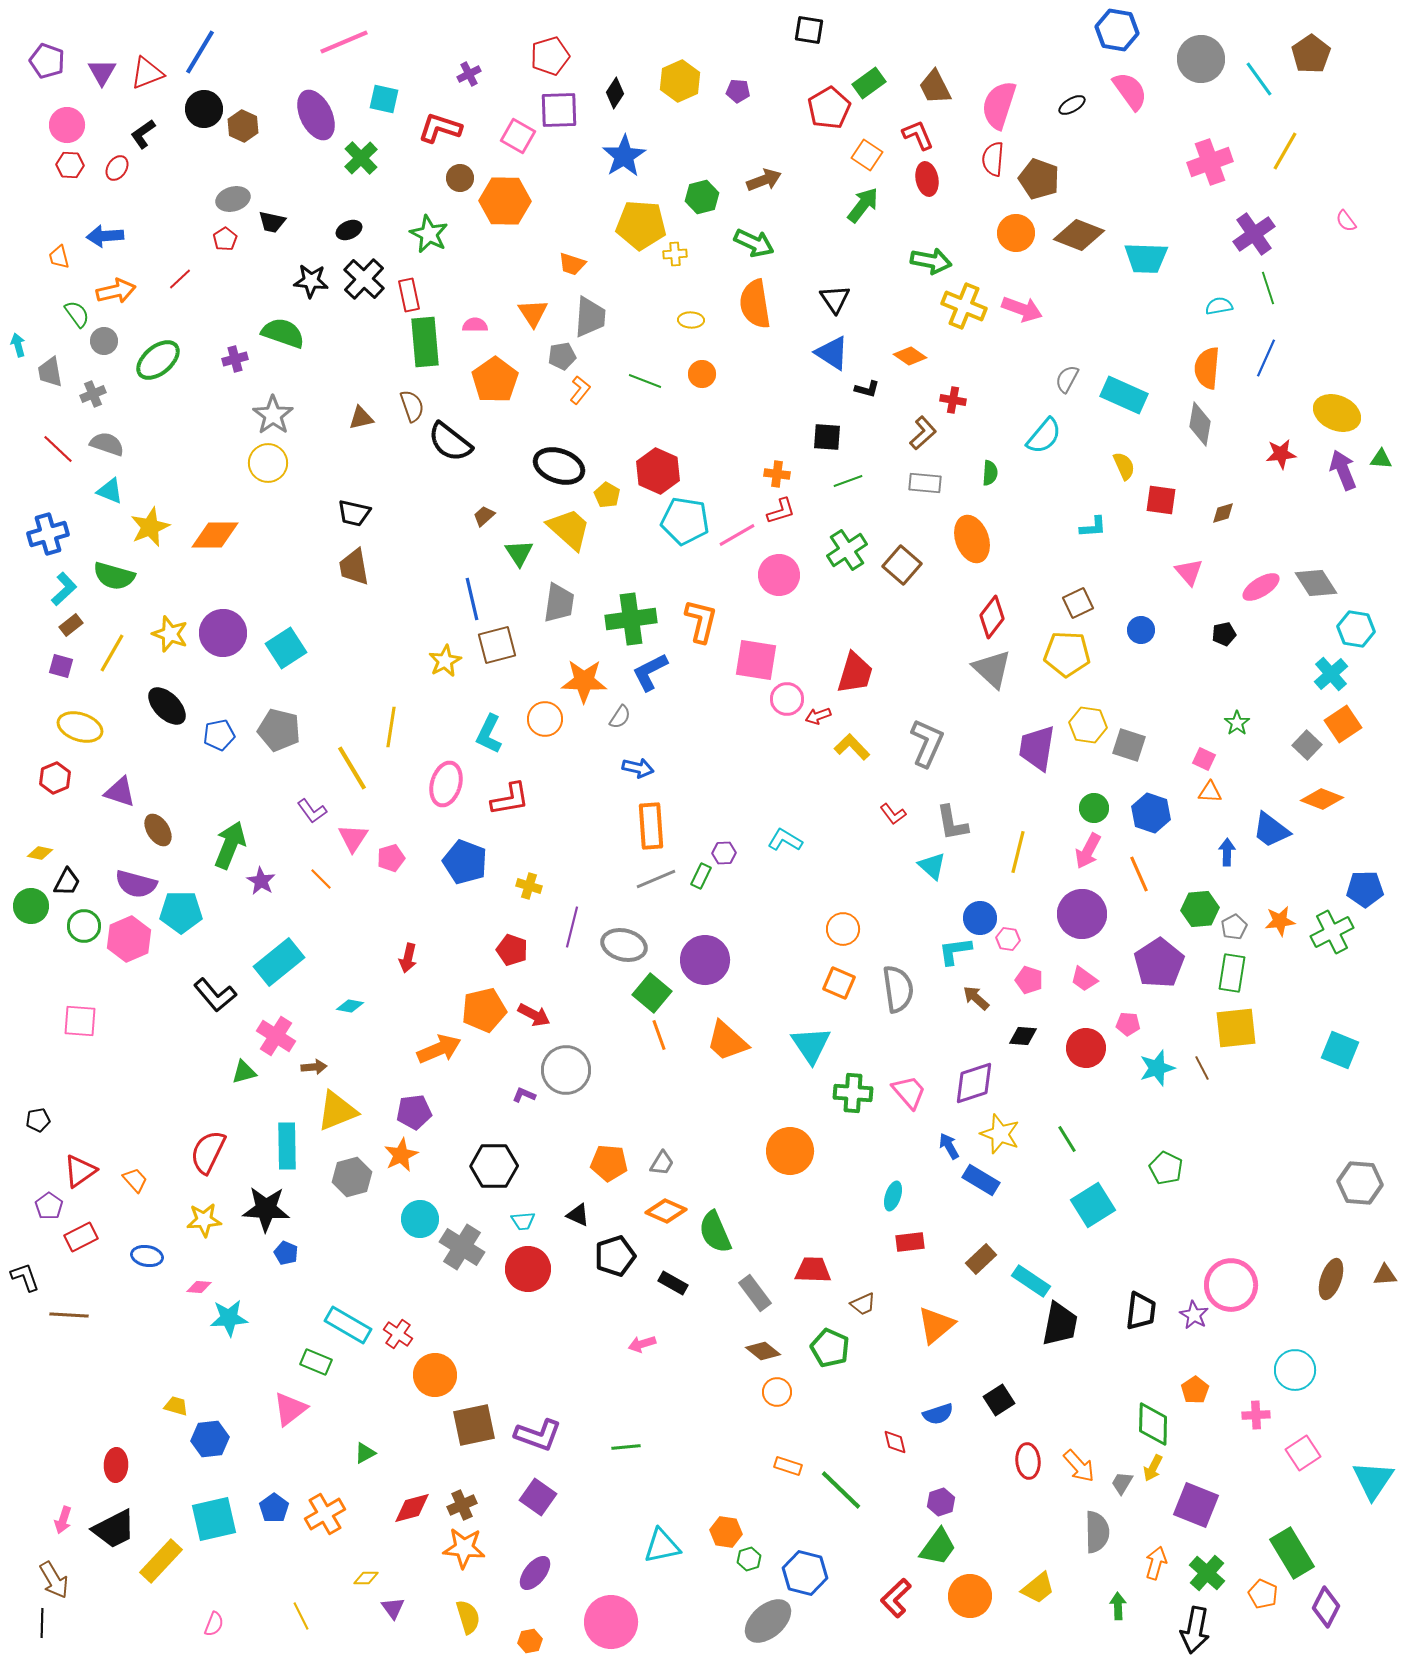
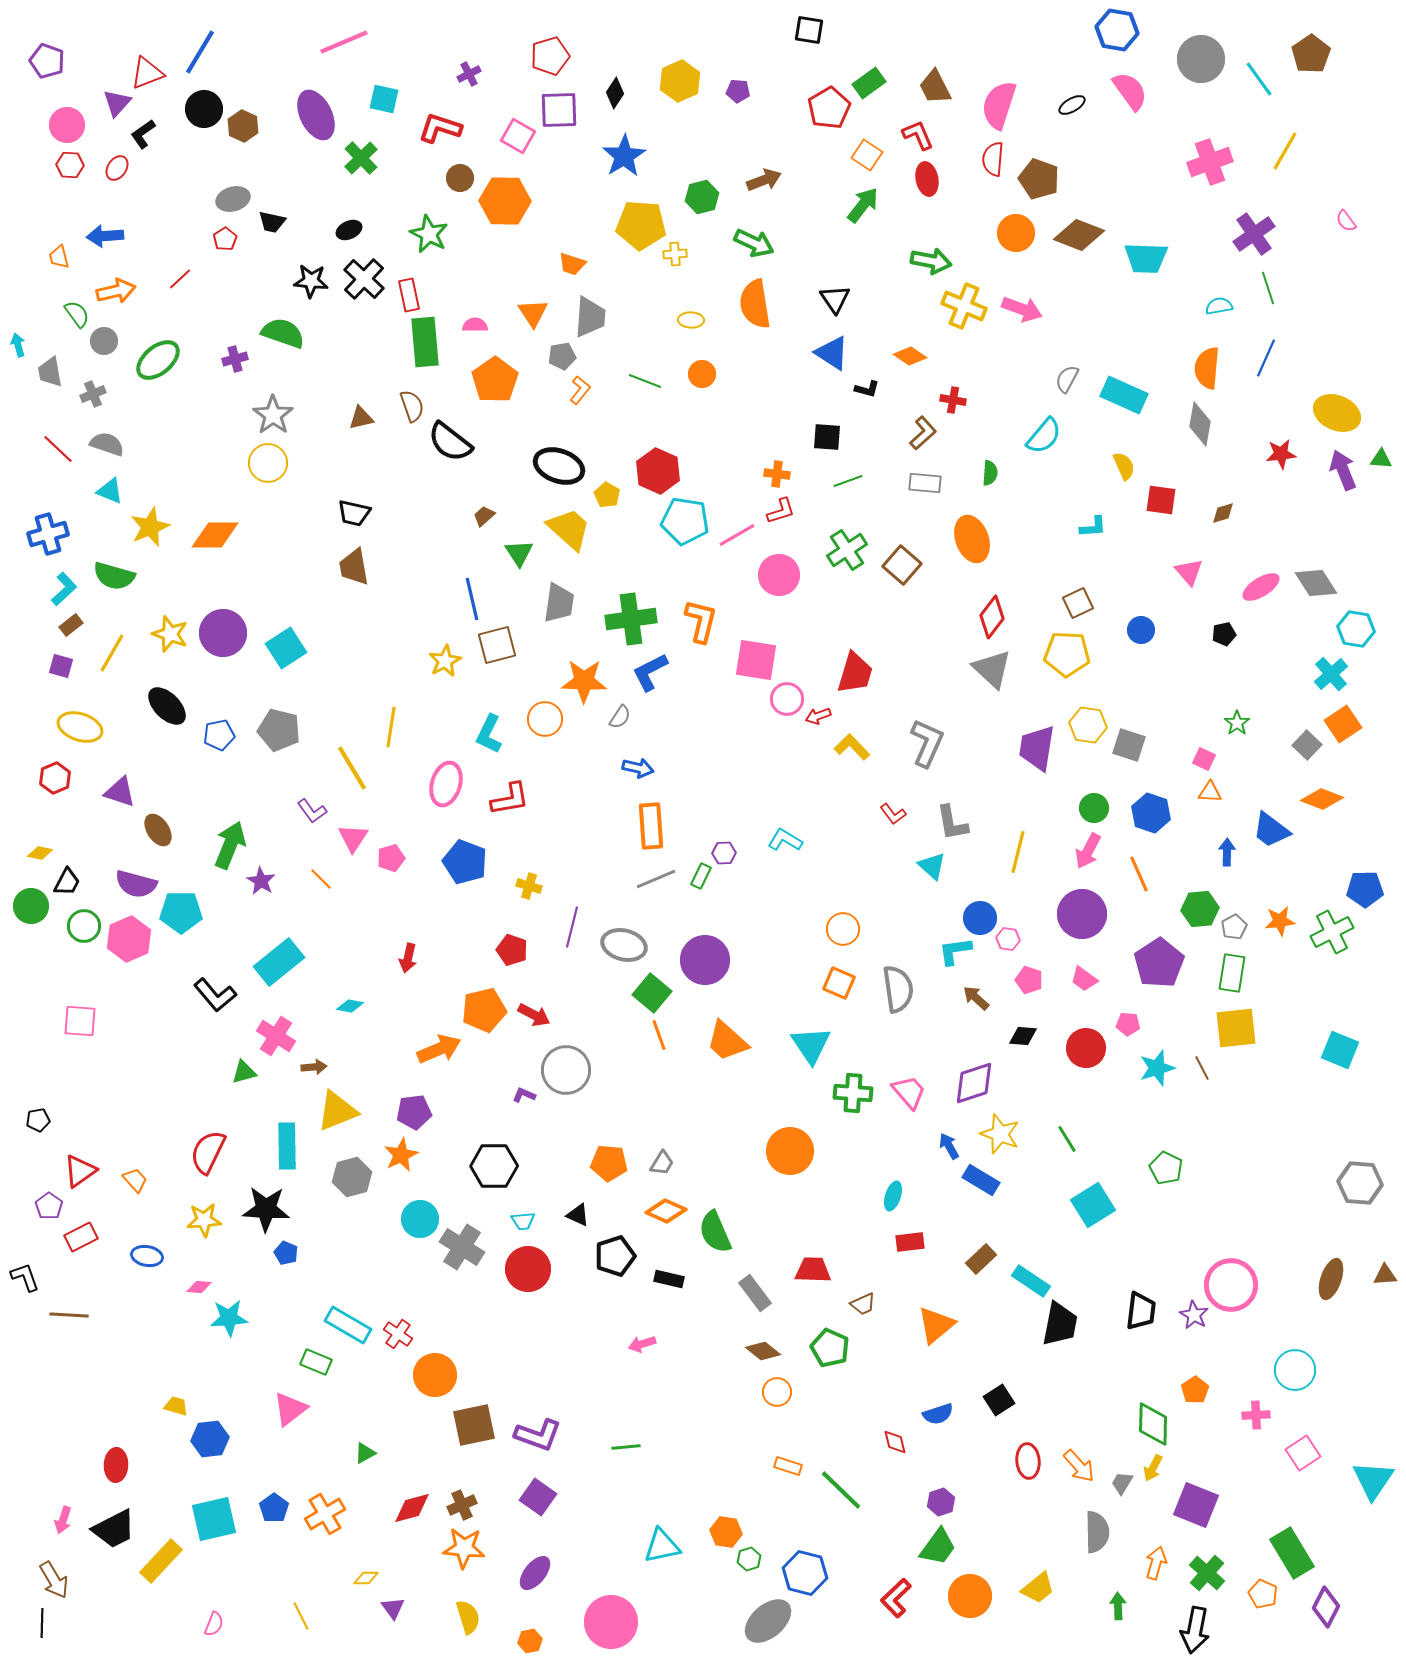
purple triangle at (102, 72): moved 15 px right, 31 px down; rotated 12 degrees clockwise
black rectangle at (673, 1283): moved 4 px left, 4 px up; rotated 16 degrees counterclockwise
